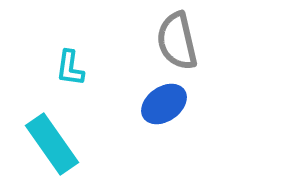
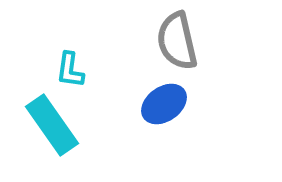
cyan L-shape: moved 2 px down
cyan rectangle: moved 19 px up
